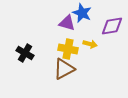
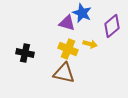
purple diamond: rotated 30 degrees counterclockwise
yellow cross: rotated 12 degrees clockwise
black cross: rotated 18 degrees counterclockwise
brown triangle: moved 4 px down; rotated 40 degrees clockwise
